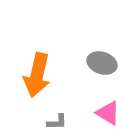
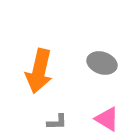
orange arrow: moved 2 px right, 4 px up
pink triangle: moved 1 px left, 6 px down
